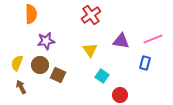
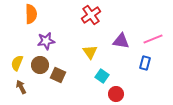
yellow triangle: moved 2 px down
red circle: moved 4 px left, 1 px up
